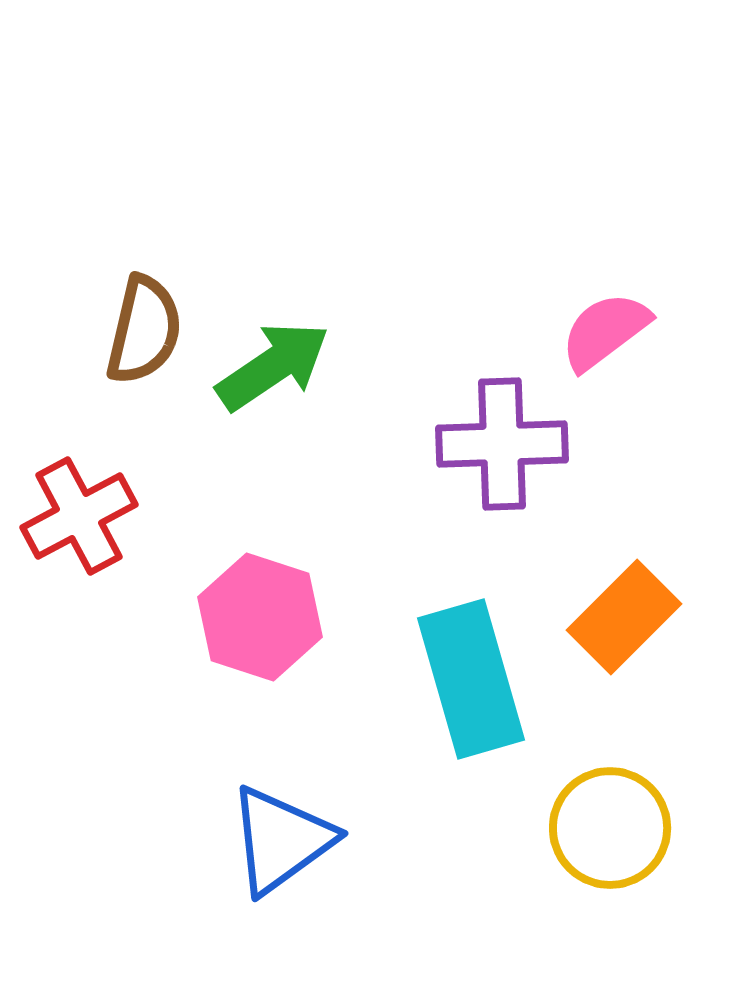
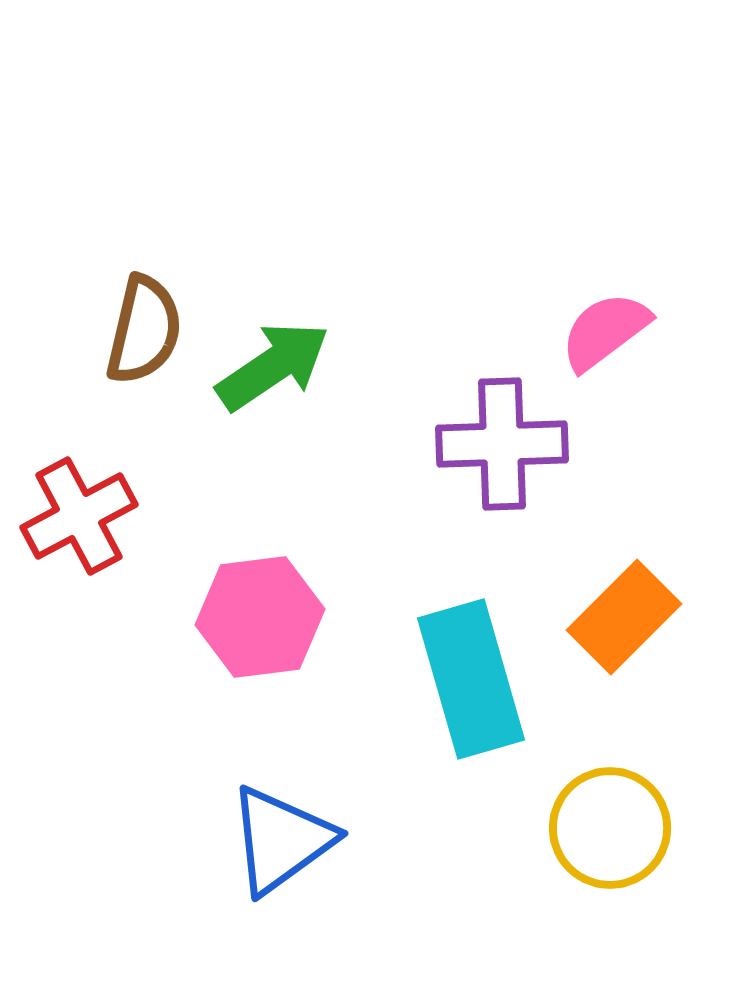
pink hexagon: rotated 25 degrees counterclockwise
